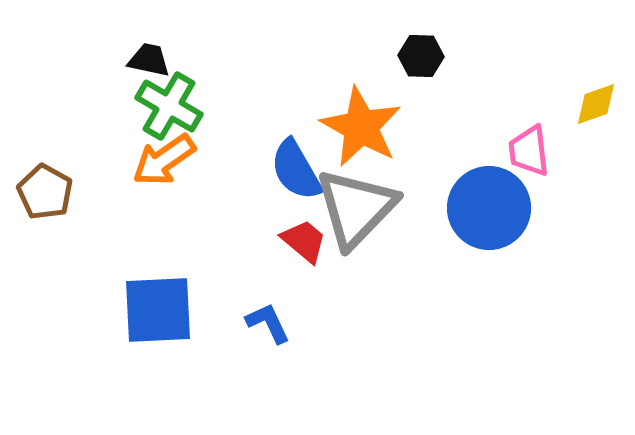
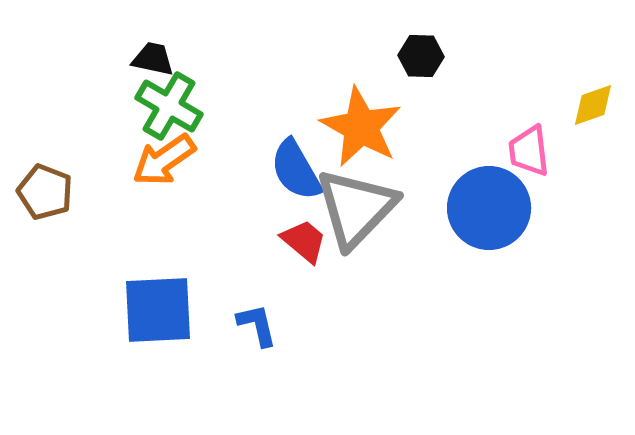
black trapezoid: moved 4 px right, 1 px up
yellow diamond: moved 3 px left, 1 px down
brown pentagon: rotated 8 degrees counterclockwise
blue L-shape: moved 11 px left, 2 px down; rotated 12 degrees clockwise
